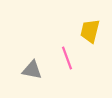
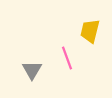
gray triangle: rotated 50 degrees clockwise
